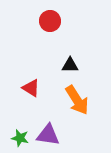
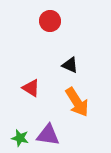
black triangle: rotated 24 degrees clockwise
orange arrow: moved 2 px down
